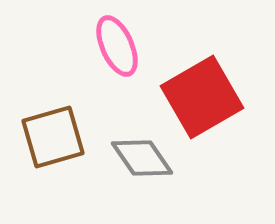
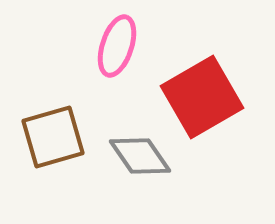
pink ellipse: rotated 42 degrees clockwise
gray diamond: moved 2 px left, 2 px up
